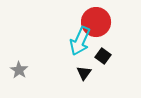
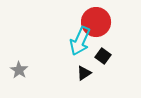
black triangle: rotated 21 degrees clockwise
